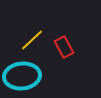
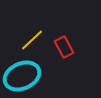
cyan ellipse: rotated 18 degrees counterclockwise
